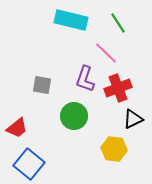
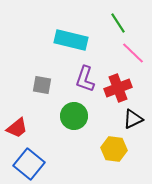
cyan rectangle: moved 20 px down
pink line: moved 27 px right
